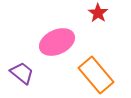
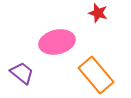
red star: rotated 18 degrees counterclockwise
pink ellipse: rotated 12 degrees clockwise
